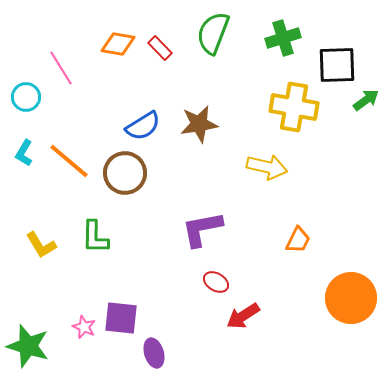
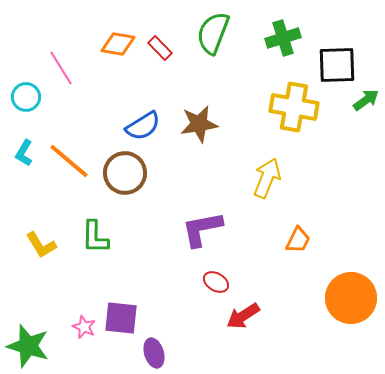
yellow arrow: moved 11 px down; rotated 81 degrees counterclockwise
